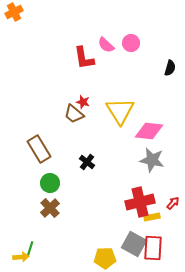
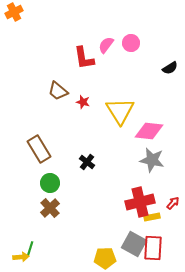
pink semicircle: rotated 84 degrees clockwise
black semicircle: rotated 42 degrees clockwise
brown trapezoid: moved 16 px left, 23 px up
